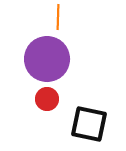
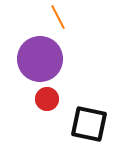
orange line: rotated 30 degrees counterclockwise
purple circle: moved 7 px left
